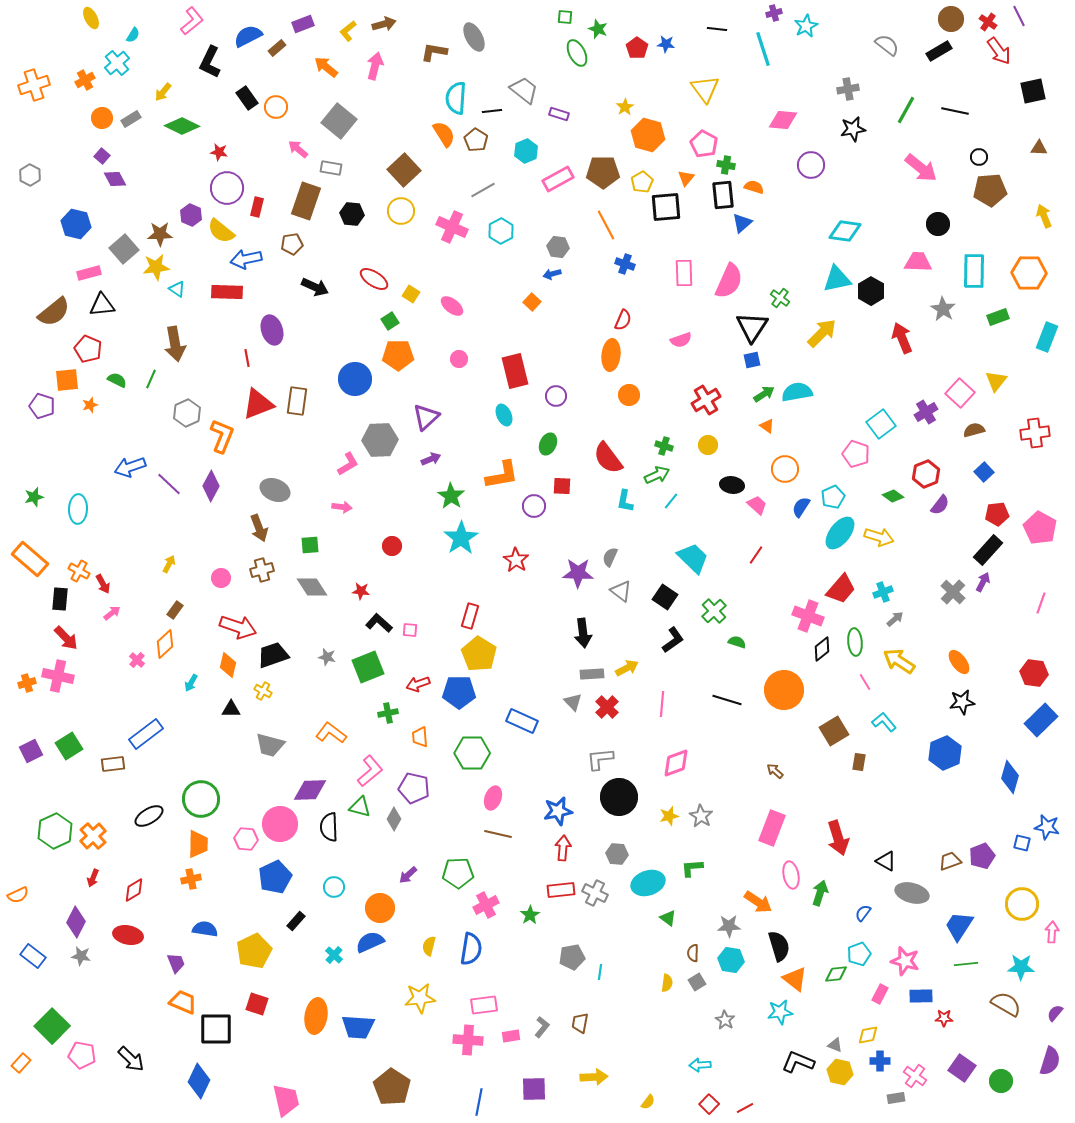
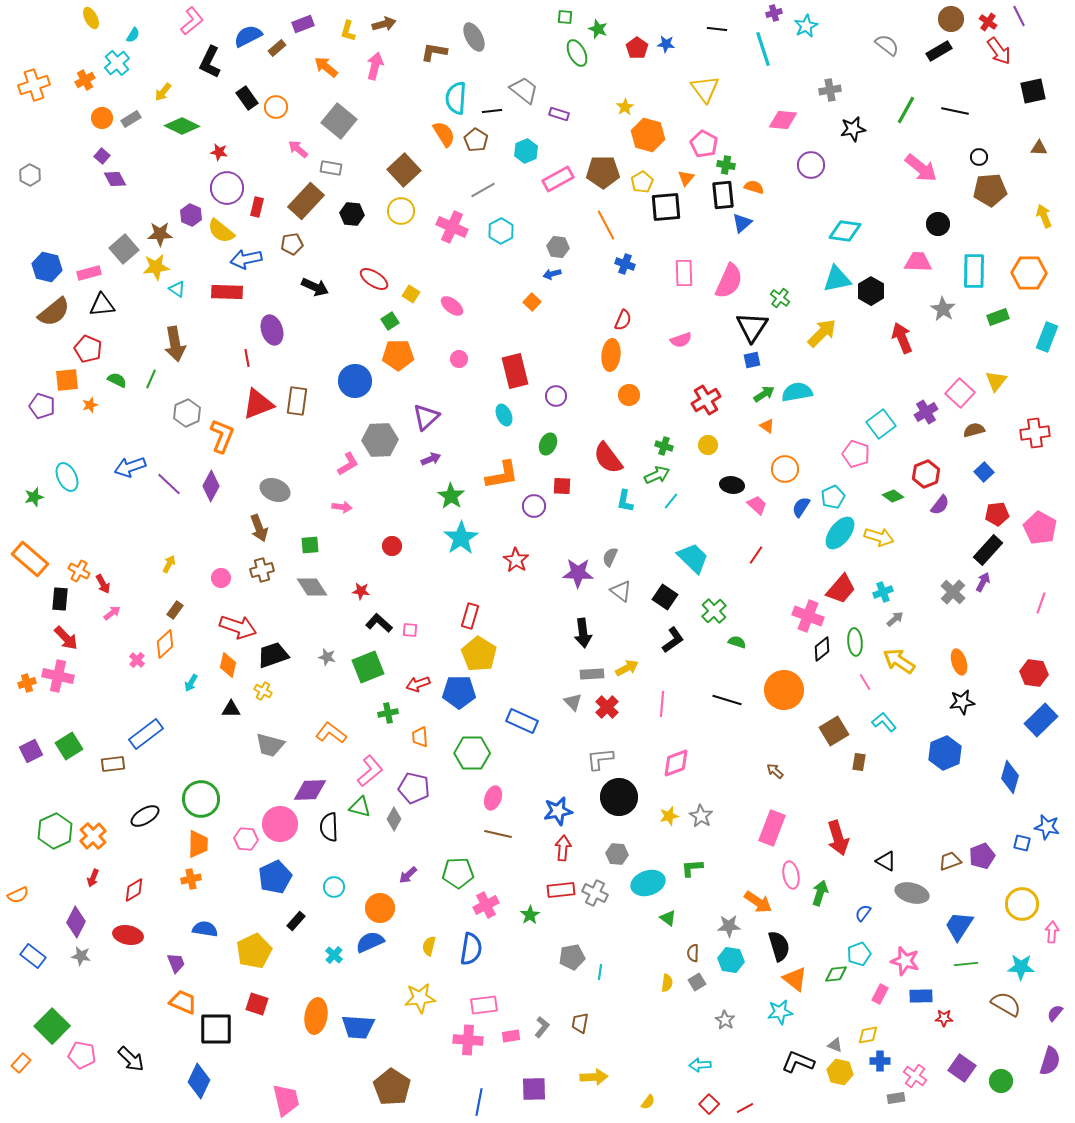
yellow L-shape at (348, 31): rotated 35 degrees counterclockwise
gray cross at (848, 89): moved 18 px left, 1 px down
brown rectangle at (306, 201): rotated 24 degrees clockwise
blue hexagon at (76, 224): moved 29 px left, 43 px down
blue circle at (355, 379): moved 2 px down
cyan ellipse at (78, 509): moved 11 px left, 32 px up; rotated 28 degrees counterclockwise
orange ellipse at (959, 662): rotated 20 degrees clockwise
black ellipse at (149, 816): moved 4 px left
